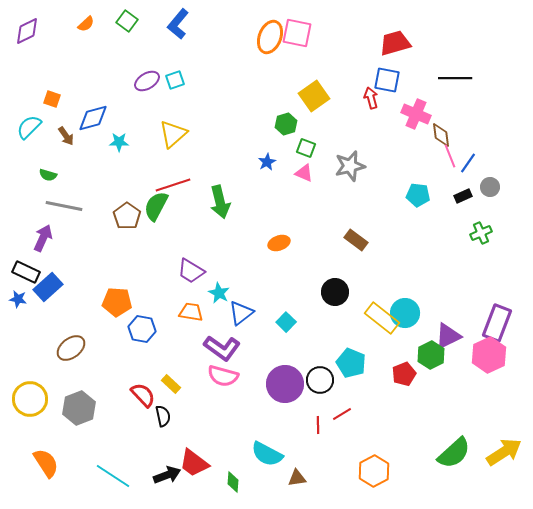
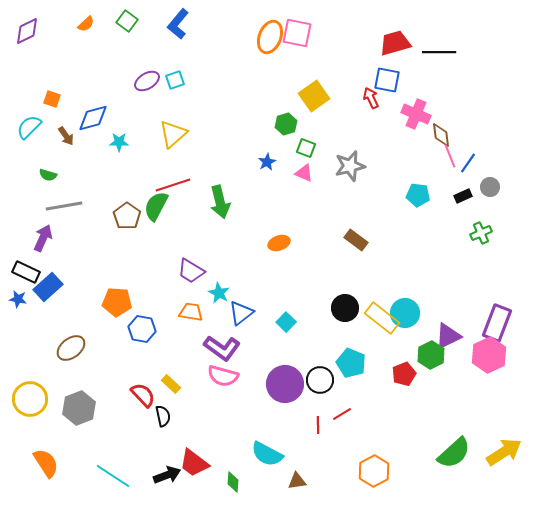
black line at (455, 78): moved 16 px left, 26 px up
red arrow at (371, 98): rotated 10 degrees counterclockwise
gray line at (64, 206): rotated 21 degrees counterclockwise
black circle at (335, 292): moved 10 px right, 16 px down
brown triangle at (297, 478): moved 3 px down
